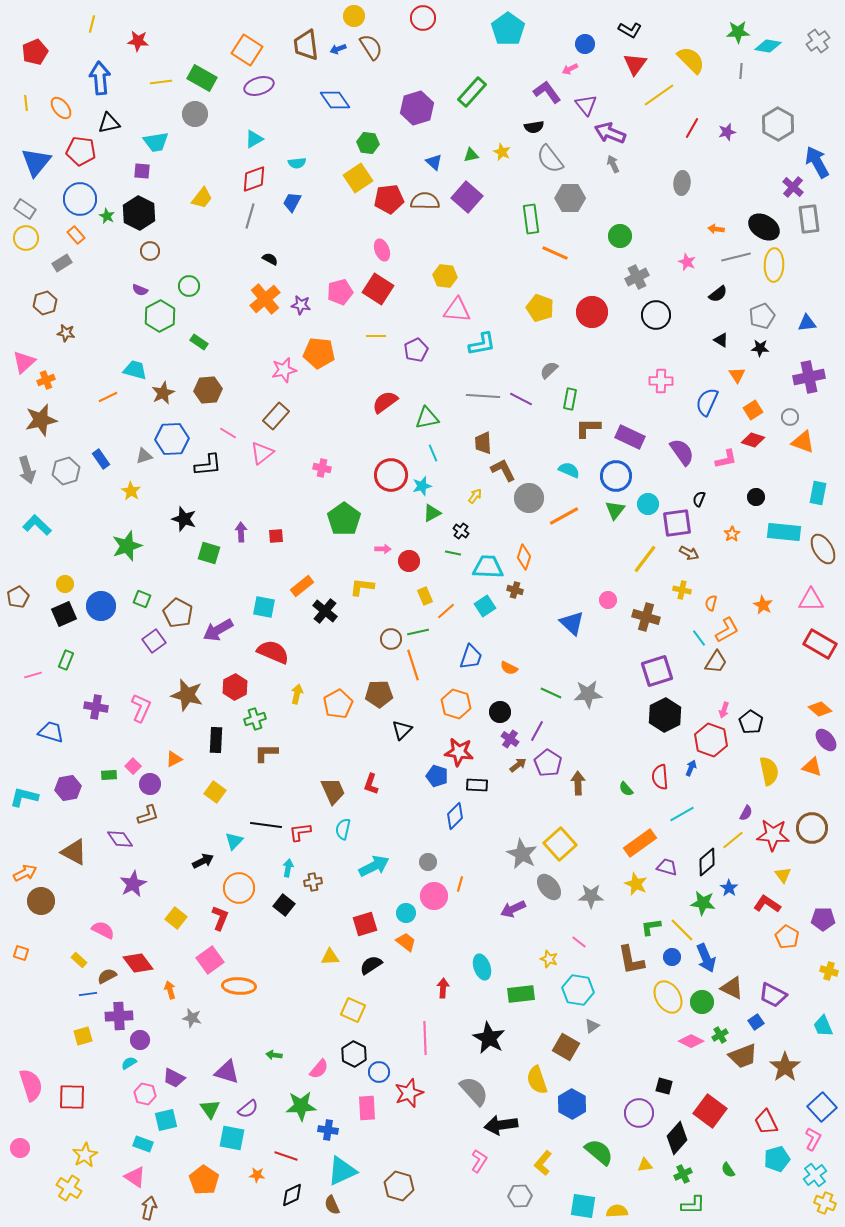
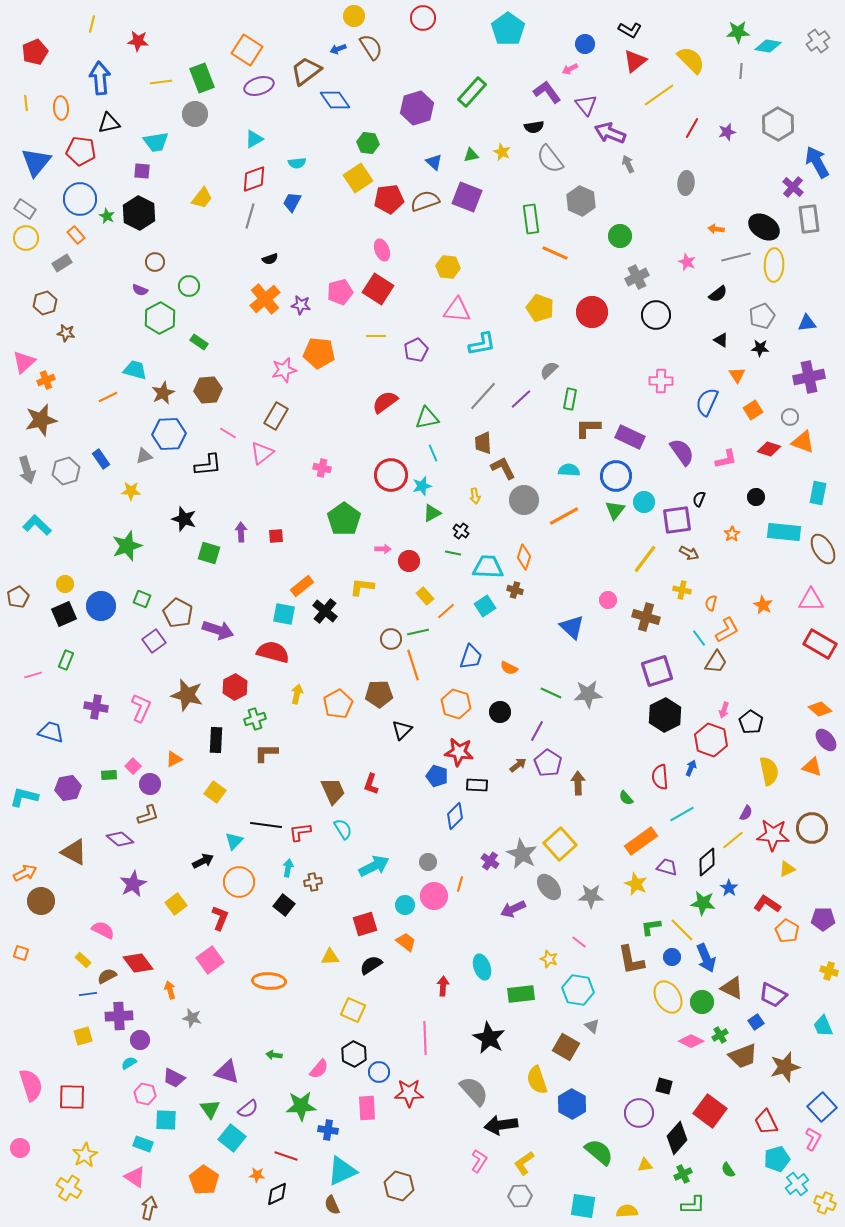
brown trapezoid at (306, 45): moved 26 px down; rotated 60 degrees clockwise
red triangle at (635, 64): moved 3 px up; rotated 15 degrees clockwise
green rectangle at (202, 78): rotated 40 degrees clockwise
orange ellipse at (61, 108): rotated 35 degrees clockwise
gray arrow at (613, 164): moved 15 px right
gray ellipse at (682, 183): moved 4 px right
purple square at (467, 197): rotated 20 degrees counterclockwise
gray hexagon at (570, 198): moved 11 px right, 3 px down; rotated 24 degrees clockwise
brown semicircle at (425, 201): rotated 20 degrees counterclockwise
brown circle at (150, 251): moved 5 px right, 11 px down
black semicircle at (270, 259): rotated 133 degrees clockwise
yellow hexagon at (445, 276): moved 3 px right, 9 px up
green hexagon at (160, 316): moved 2 px down
gray line at (483, 396): rotated 52 degrees counterclockwise
purple line at (521, 399): rotated 70 degrees counterclockwise
brown rectangle at (276, 416): rotated 12 degrees counterclockwise
blue hexagon at (172, 439): moved 3 px left, 5 px up
red diamond at (753, 440): moved 16 px right, 9 px down
brown L-shape at (503, 470): moved 2 px up
cyan semicircle at (569, 470): rotated 20 degrees counterclockwise
yellow star at (131, 491): rotated 30 degrees counterclockwise
yellow arrow at (475, 496): rotated 133 degrees clockwise
gray circle at (529, 498): moved 5 px left, 2 px down
cyan circle at (648, 504): moved 4 px left, 2 px up
purple square at (677, 523): moved 3 px up
yellow rectangle at (425, 596): rotated 18 degrees counterclockwise
cyan square at (264, 607): moved 20 px right, 7 px down
blue triangle at (572, 623): moved 4 px down
purple arrow at (218, 630): rotated 132 degrees counterclockwise
red semicircle at (273, 652): rotated 8 degrees counterclockwise
purple cross at (510, 739): moved 20 px left, 122 px down
green semicircle at (626, 789): moved 9 px down
cyan semicircle at (343, 829): rotated 135 degrees clockwise
purple diamond at (120, 839): rotated 16 degrees counterclockwise
orange rectangle at (640, 843): moved 1 px right, 2 px up
yellow triangle at (783, 875): moved 4 px right, 6 px up; rotated 42 degrees clockwise
orange circle at (239, 888): moved 6 px up
cyan circle at (406, 913): moved 1 px left, 8 px up
yellow square at (176, 918): moved 14 px up; rotated 15 degrees clockwise
orange pentagon at (787, 937): moved 6 px up
yellow rectangle at (79, 960): moved 4 px right
orange ellipse at (239, 986): moved 30 px right, 5 px up
red arrow at (443, 988): moved 2 px up
gray triangle at (592, 1026): rotated 42 degrees counterclockwise
brown star at (785, 1067): rotated 20 degrees clockwise
red star at (409, 1093): rotated 20 degrees clockwise
cyan square at (166, 1120): rotated 15 degrees clockwise
cyan square at (232, 1138): rotated 28 degrees clockwise
yellow L-shape at (543, 1163): moved 19 px left; rotated 15 degrees clockwise
cyan cross at (815, 1175): moved 18 px left, 9 px down
black diamond at (292, 1195): moved 15 px left, 1 px up
yellow semicircle at (617, 1211): moved 10 px right
